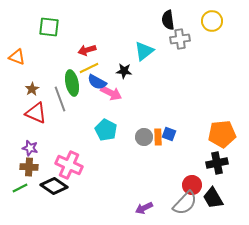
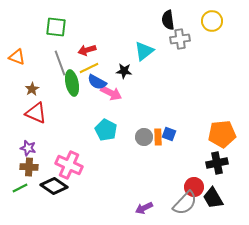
green square: moved 7 px right
gray line: moved 36 px up
purple star: moved 2 px left
red circle: moved 2 px right, 2 px down
